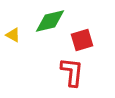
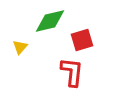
yellow triangle: moved 7 px right, 12 px down; rotated 42 degrees clockwise
